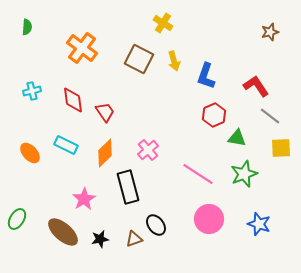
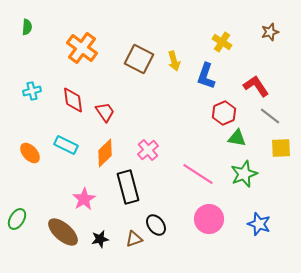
yellow cross: moved 59 px right, 19 px down
red hexagon: moved 10 px right, 2 px up
